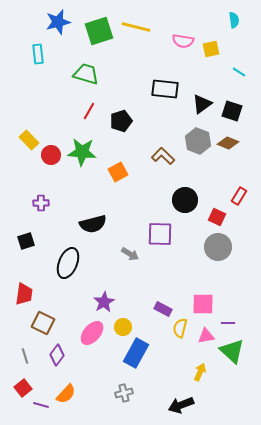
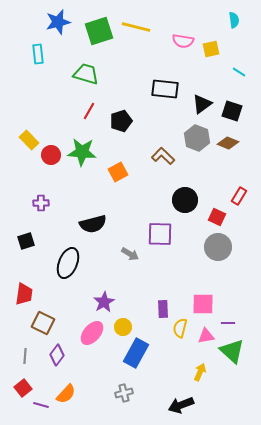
gray hexagon at (198, 141): moved 1 px left, 3 px up
purple rectangle at (163, 309): rotated 60 degrees clockwise
gray line at (25, 356): rotated 21 degrees clockwise
